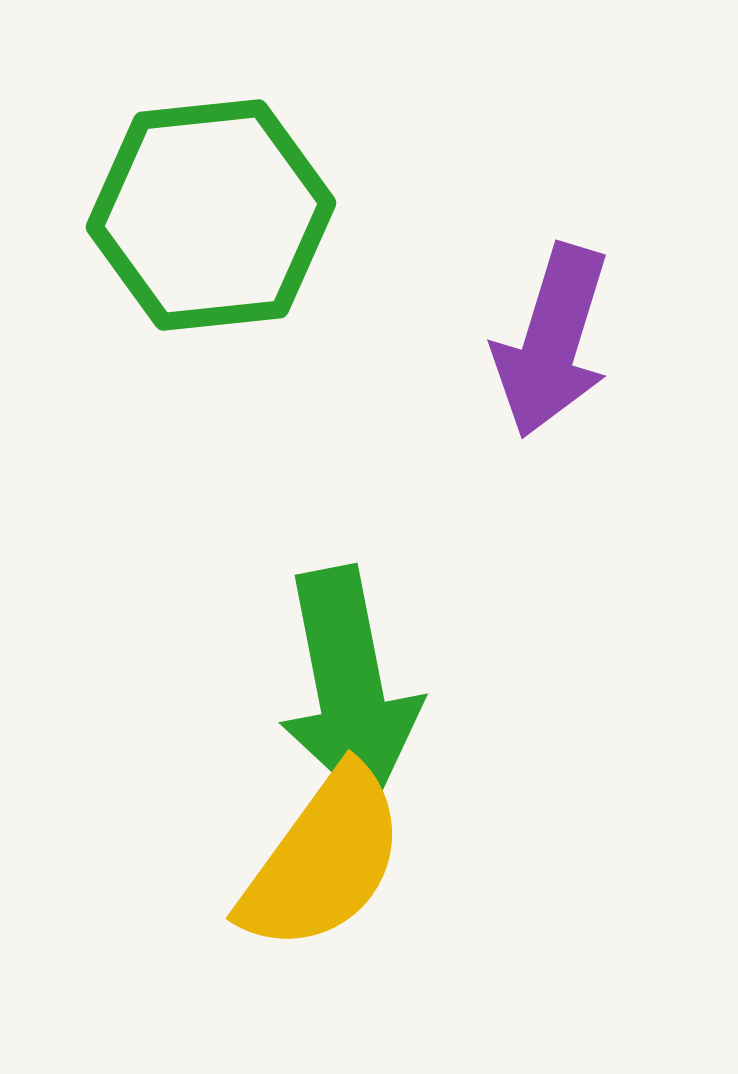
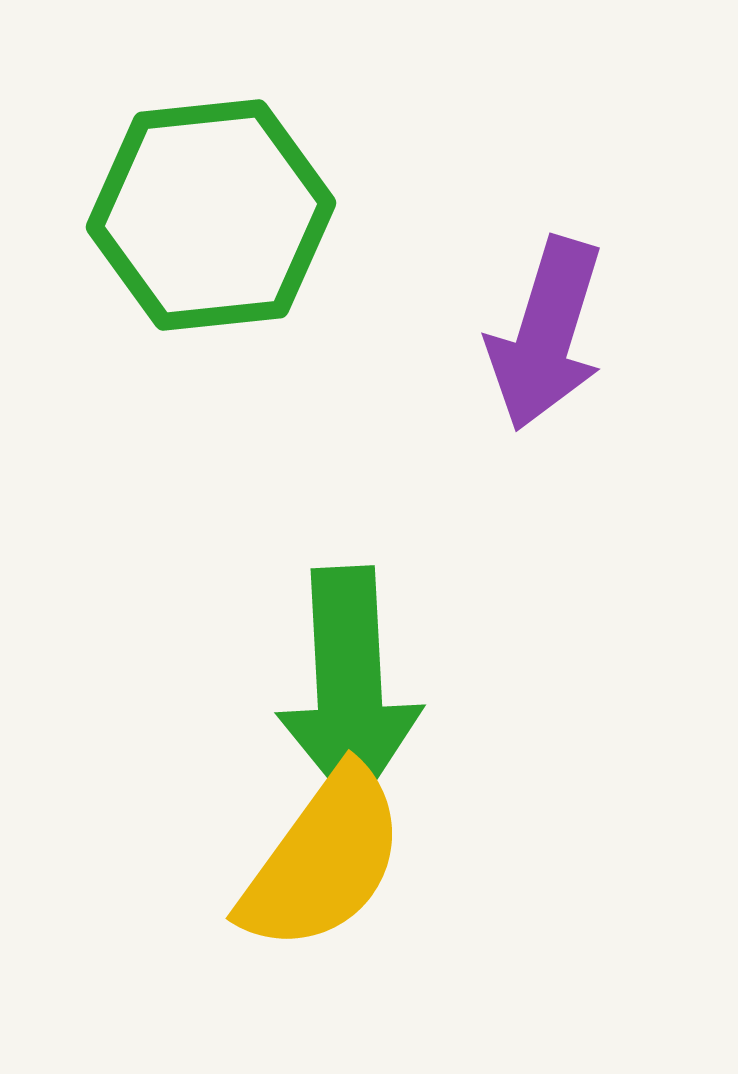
purple arrow: moved 6 px left, 7 px up
green arrow: rotated 8 degrees clockwise
